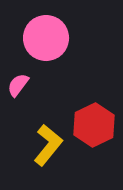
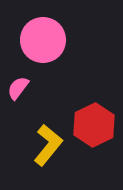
pink circle: moved 3 px left, 2 px down
pink semicircle: moved 3 px down
